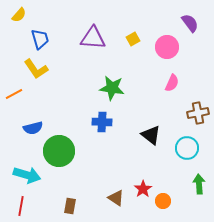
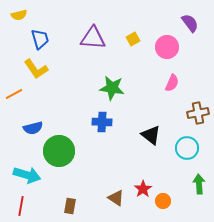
yellow semicircle: rotated 35 degrees clockwise
